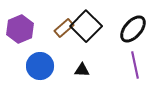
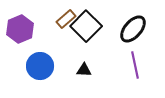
brown rectangle: moved 2 px right, 9 px up
black triangle: moved 2 px right
